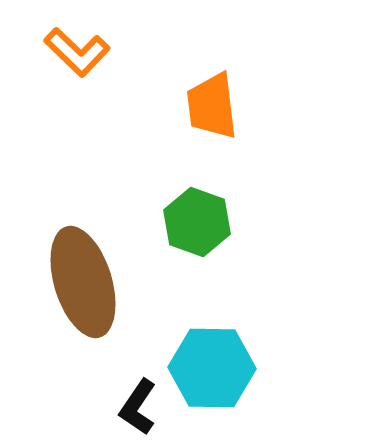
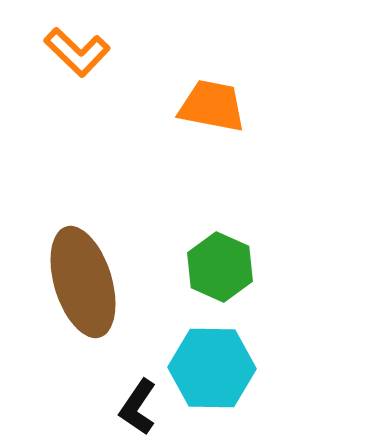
orange trapezoid: rotated 108 degrees clockwise
green hexagon: moved 23 px right, 45 px down; rotated 4 degrees clockwise
